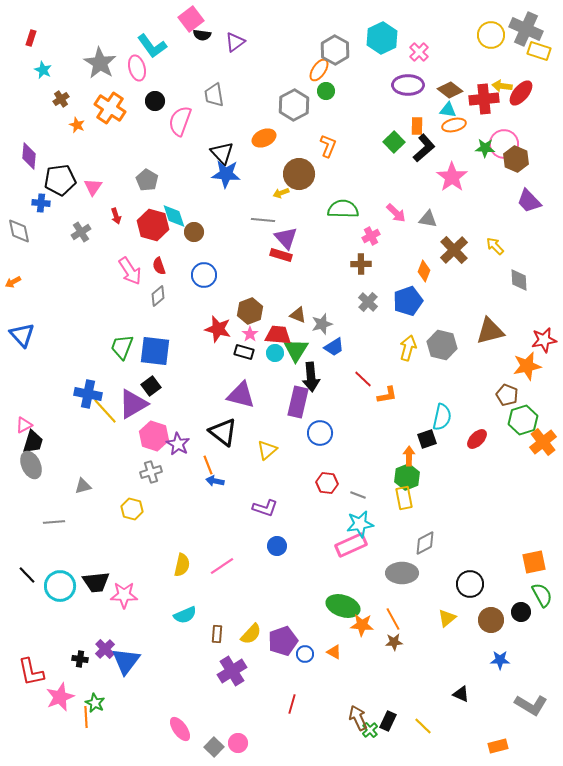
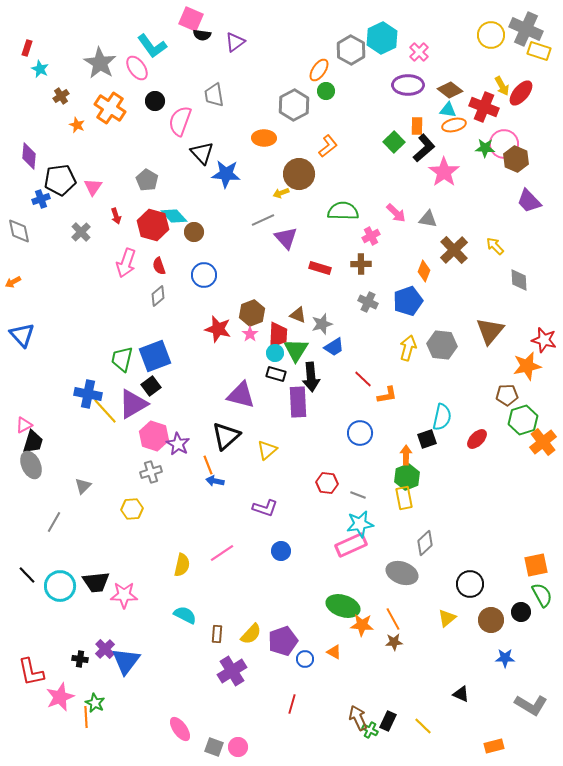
pink square at (191, 19): rotated 30 degrees counterclockwise
red rectangle at (31, 38): moved 4 px left, 10 px down
gray hexagon at (335, 50): moved 16 px right
pink ellipse at (137, 68): rotated 20 degrees counterclockwise
cyan star at (43, 70): moved 3 px left, 1 px up
yellow arrow at (502, 86): rotated 126 degrees counterclockwise
brown cross at (61, 99): moved 3 px up
red cross at (484, 99): moved 8 px down; rotated 28 degrees clockwise
orange ellipse at (264, 138): rotated 25 degrees clockwise
orange L-shape at (328, 146): rotated 30 degrees clockwise
black triangle at (222, 153): moved 20 px left
pink star at (452, 177): moved 8 px left, 5 px up
blue cross at (41, 203): moved 4 px up; rotated 24 degrees counterclockwise
green semicircle at (343, 209): moved 2 px down
cyan diamond at (174, 216): rotated 24 degrees counterclockwise
gray line at (263, 220): rotated 30 degrees counterclockwise
gray cross at (81, 232): rotated 12 degrees counterclockwise
red rectangle at (281, 255): moved 39 px right, 13 px down
pink arrow at (130, 271): moved 4 px left, 8 px up; rotated 52 degrees clockwise
gray cross at (368, 302): rotated 18 degrees counterclockwise
brown hexagon at (250, 311): moved 2 px right, 2 px down
brown triangle at (490, 331): rotated 36 degrees counterclockwise
red trapezoid at (278, 335): rotated 88 degrees clockwise
red star at (544, 340): rotated 25 degrees clockwise
gray hexagon at (442, 345): rotated 8 degrees counterclockwise
green trapezoid at (122, 347): moved 12 px down; rotated 8 degrees counterclockwise
blue square at (155, 351): moved 5 px down; rotated 28 degrees counterclockwise
black rectangle at (244, 352): moved 32 px right, 22 px down
brown pentagon at (507, 395): rotated 25 degrees counterclockwise
purple rectangle at (298, 402): rotated 16 degrees counterclockwise
black triangle at (223, 432): moved 3 px right, 4 px down; rotated 40 degrees clockwise
blue circle at (320, 433): moved 40 px right
orange arrow at (409, 456): moved 3 px left, 1 px up
gray triangle at (83, 486): rotated 30 degrees counterclockwise
yellow hexagon at (132, 509): rotated 20 degrees counterclockwise
gray line at (54, 522): rotated 55 degrees counterclockwise
gray diamond at (425, 543): rotated 15 degrees counterclockwise
blue circle at (277, 546): moved 4 px right, 5 px down
orange square at (534, 562): moved 2 px right, 3 px down
pink line at (222, 566): moved 13 px up
gray ellipse at (402, 573): rotated 20 degrees clockwise
cyan semicircle at (185, 615): rotated 130 degrees counterclockwise
blue circle at (305, 654): moved 5 px down
blue star at (500, 660): moved 5 px right, 2 px up
green cross at (370, 730): rotated 21 degrees counterclockwise
pink circle at (238, 743): moved 4 px down
orange rectangle at (498, 746): moved 4 px left
gray square at (214, 747): rotated 24 degrees counterclockwise
